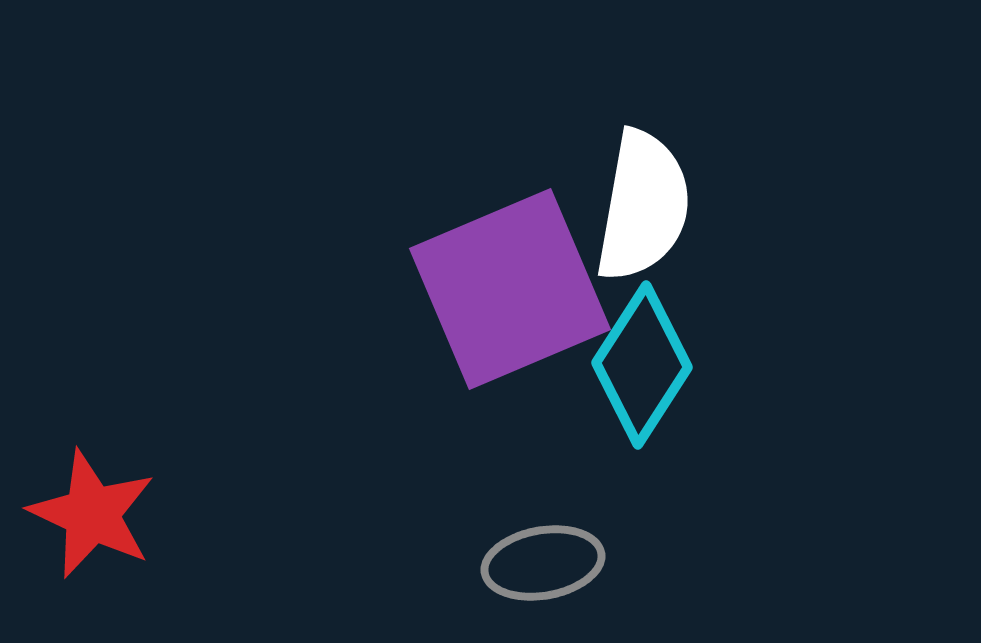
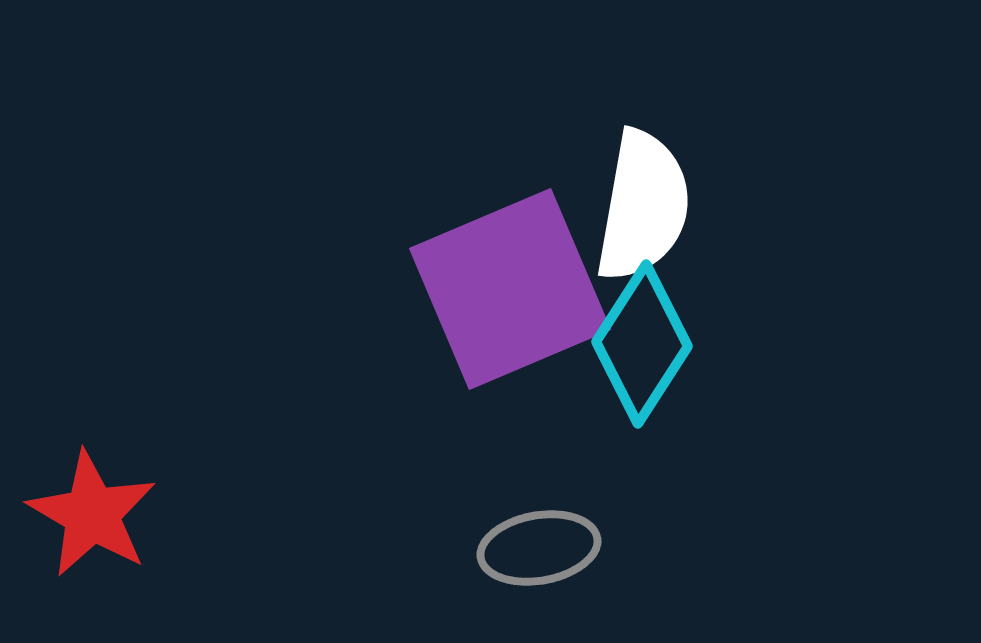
cyan diamond: moved 21 px up
red star: rotated 5 degrees clockwise
gray ellipse: moved 4 px left, 15 px up
